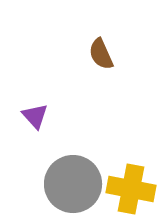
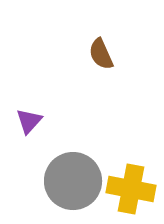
purple triangle: moved 6 px left, 5 px down; rotated 24 degrees clockwise
gray circle: moved 3 px up
